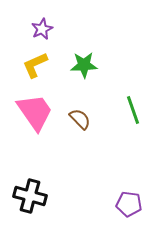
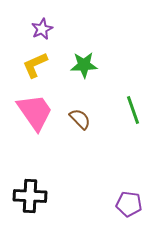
black cross: rotated 12 degrees counterclockwise
